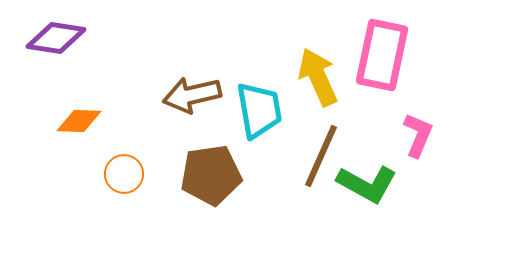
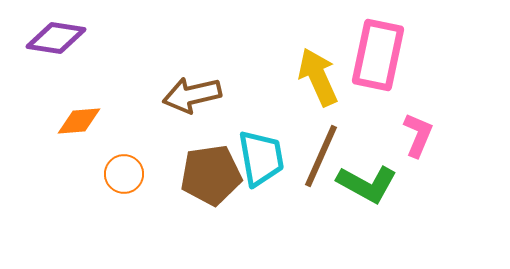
pink rectangle: moved 4 px left
cyan trapezoid: moved 2 px right, 48 px down
orange diamond: rotated 6 degrees counterclockwise
